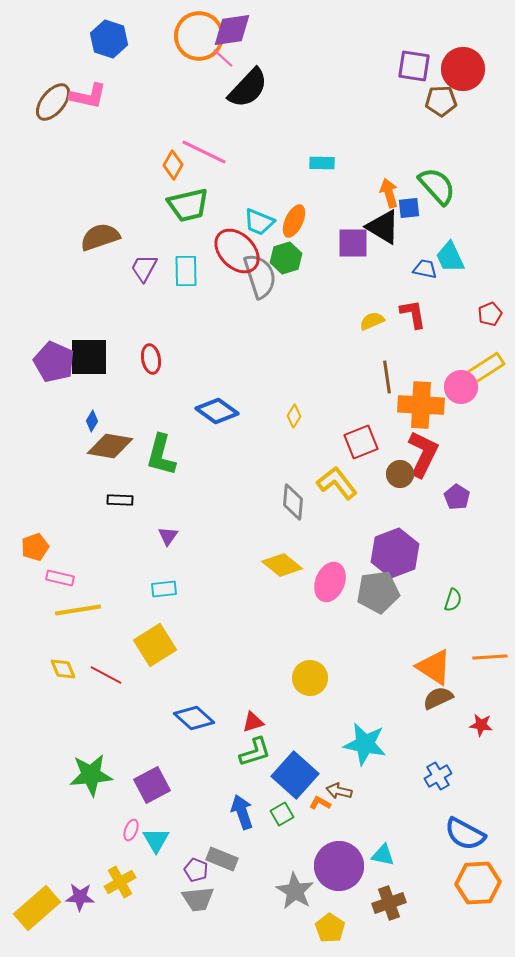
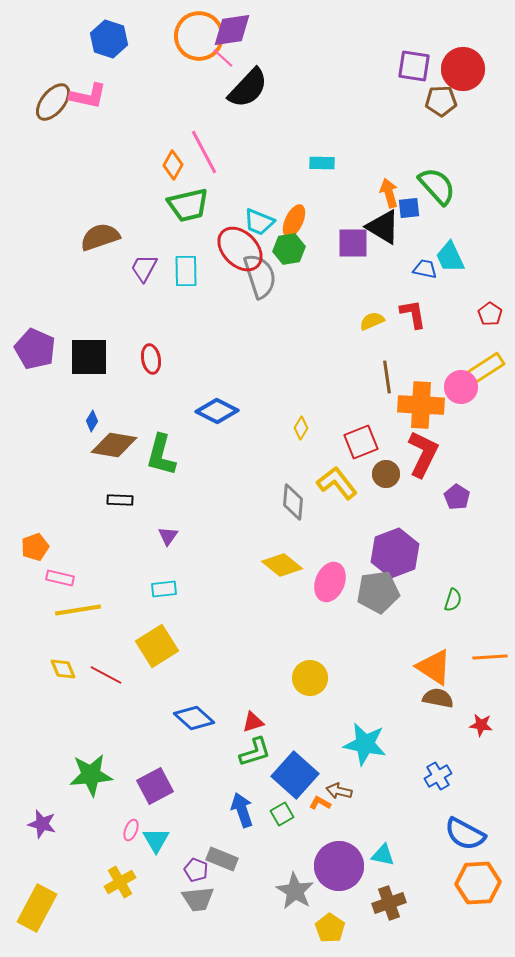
pink line at (204, 152): rotated 36 degrees clockwise
red ellipse at (237, 251): moved 3 px right, 2 px up
green hexagon at (286, 258): moved 3 px right, 9 px up; rotated 8 degrees clockwise
red pentagon at (490, 314): rotated 15 degrees counterclockwise
purple pentagon at (54, 362): moved 19 px left, 13 px up
blue diamond at (217, 411): rotated 9 degrees counterclockwise
yellow diamond at (294, 416): moved 7 px right, 12 px down
brown diamond at (110, 446): moved 4 px right, 1 px up
brown circle at (400, 474): moved 14 px left
yellow square at (155, 645): moved 2 px right, 1 px down
brown semicircle at (438, 698): rotated 36 degrees clockwise
purple square at (152, 785): moved 3 px right, 1 px down
blue arrow at (242, 812): moved 2 px up
purple star at (80, 897): moved 38 px left, 73 px up; rotated 12 degrees clockwise
yellow rectangle at (37, 908): rotated 21 degrees counterclockwise
